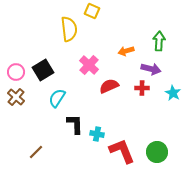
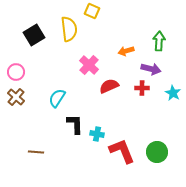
black square: moved 9 px left, 35 px up
brown line: rotated 49 degrees clockwise
